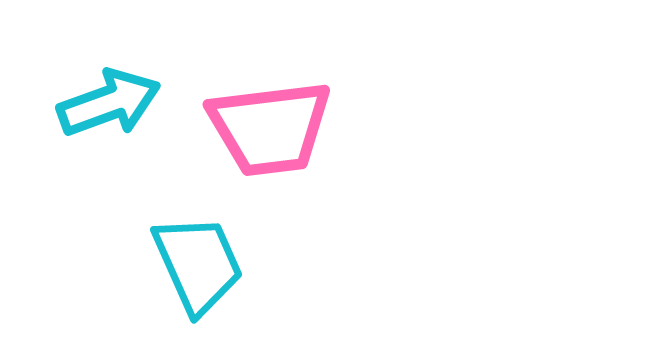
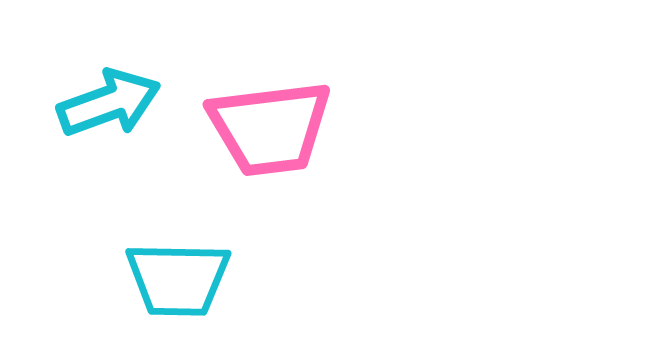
cyan trapezoid: moved 20 px left, 15 px down; rotated 115 degrees clockwise
